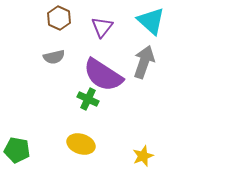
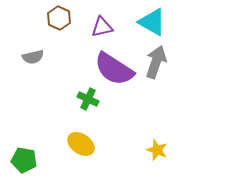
cyan triangle: moved 1 px right, 1 px down; rotated 12 degrees counterclockwise
purple triangle: rotated 40 degrees clockwise
gray semicircle: moved 21 px left
gray arrow: moved 12 px right
purple semicircle: moved 11 px right, 6 px up
yellow ellipse: rotated 16 degrees clockwise
green pentagon: moved 7 px right, 10 px down
yellow star: moved 14 px right, 6 px up; rotated 30 degrees counterclockwise
